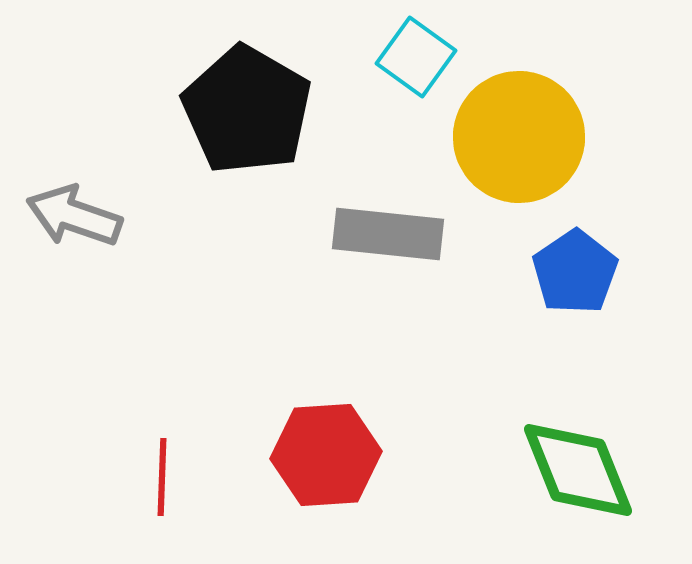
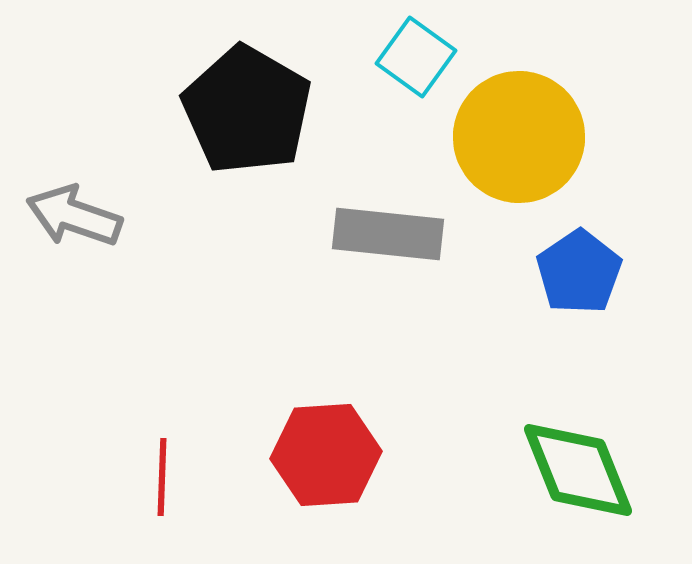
blue pentagon: moved 4 px right
